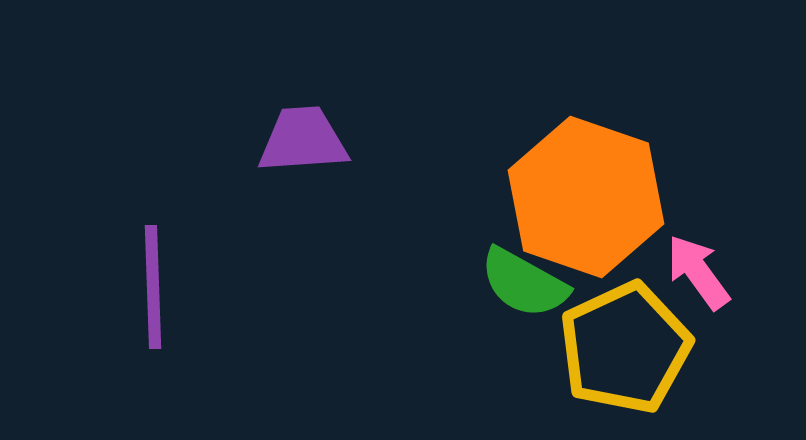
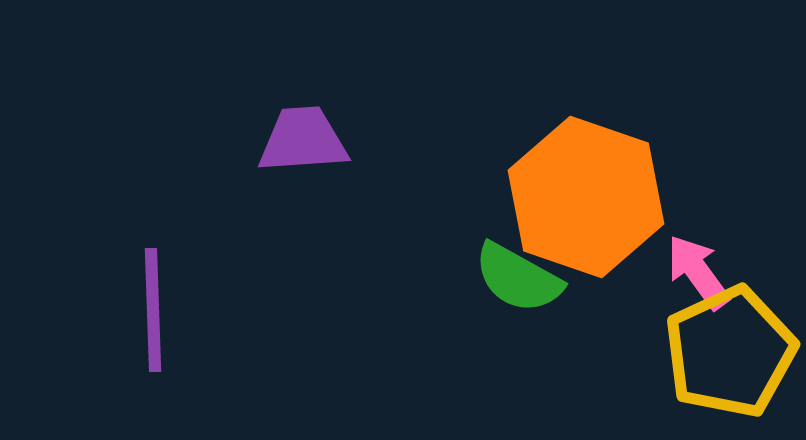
green semicircle: moved 6 px left, 5 px up
purple line: moved 23 px down
yellow pentagon: moved 105 px right, 4 px down
